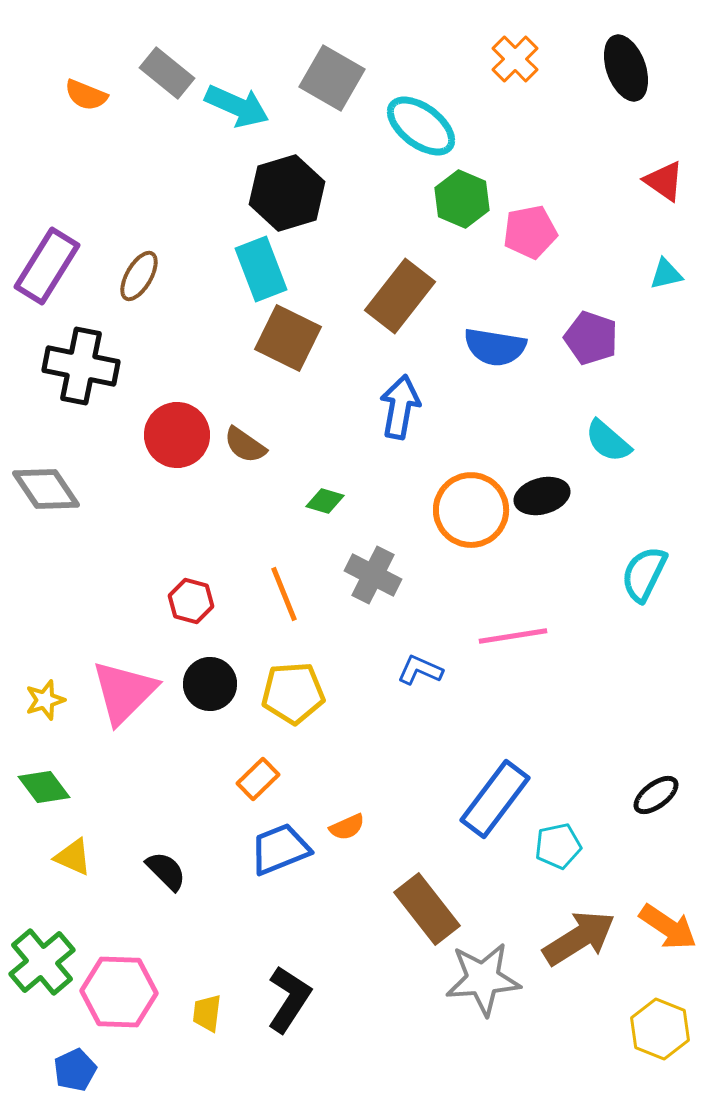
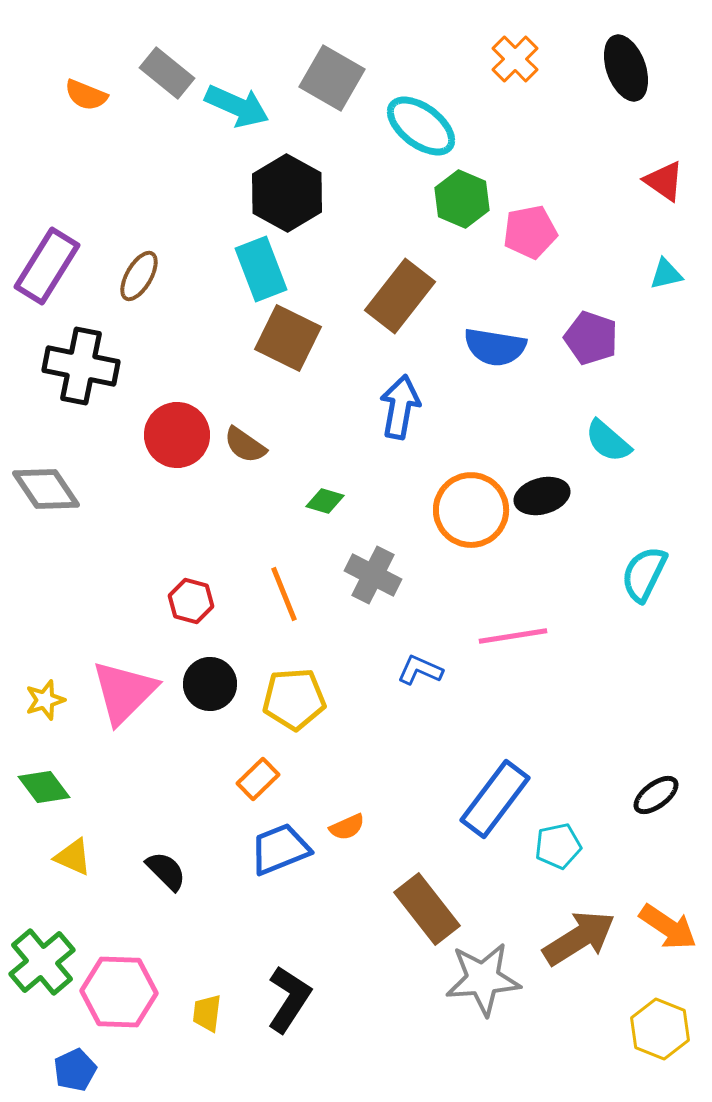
black hexagon at (287, 193): rotated 14 degrees counterclockwise
yellow pentagon at (293, 693): moved 1 px right, 6 px down
